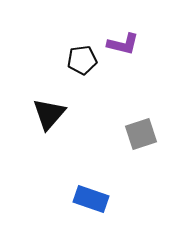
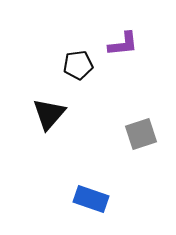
purple L-shape: rotated 20 degrees counterclockwise
black pentagon: moved 4 px left, 5 px down
